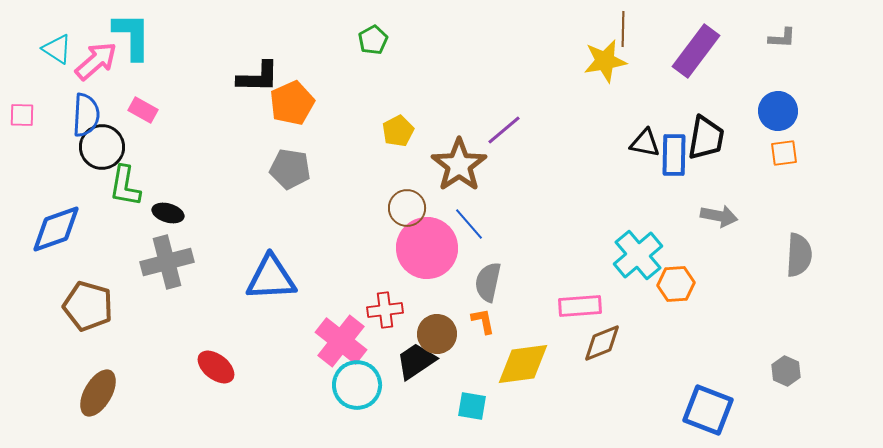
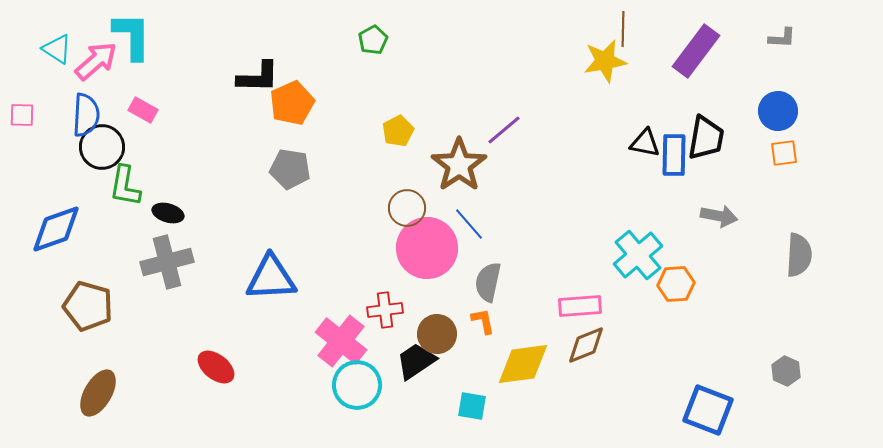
brown diamond at (602, 343): moved 16 px left, 2 px down
